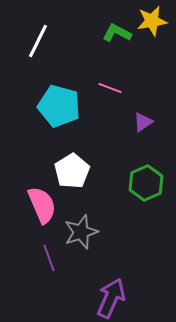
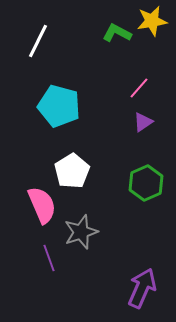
pink line: moved 29 px right; rotated 70 degrees counterclockwise
purple arrow: moved 31 px right, 10 px up
